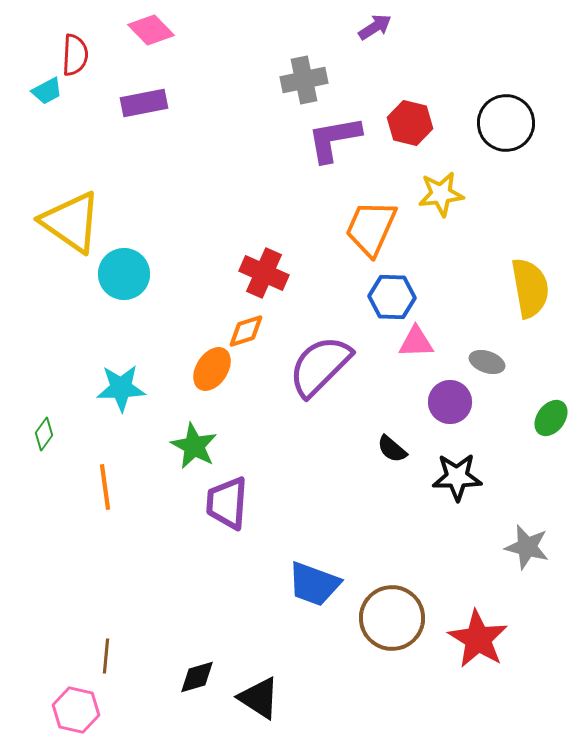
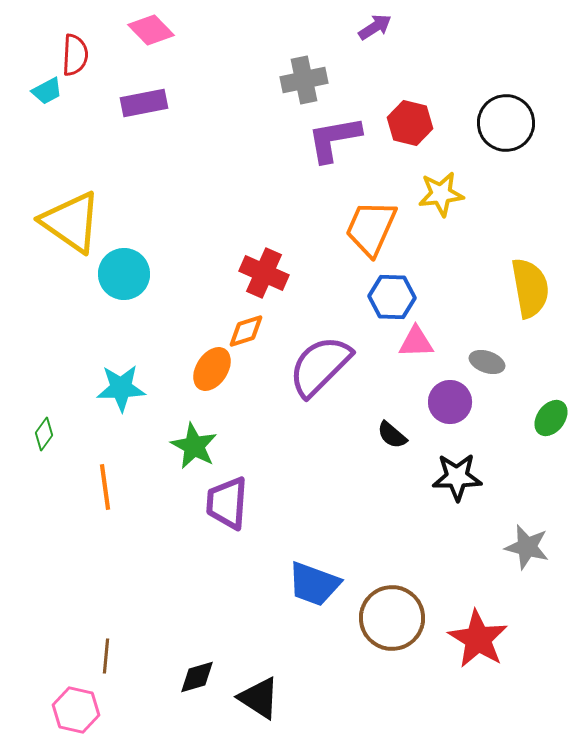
black semicircle: moved 14 px up
